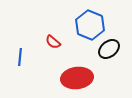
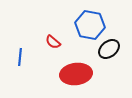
blue hexagon: rotated 12 degrees counterclockwise
red ellipse: moved 1 px left, 4 px up
